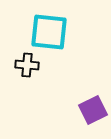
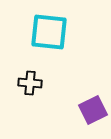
black cross: moved 3 px right, 18 px down
